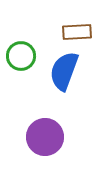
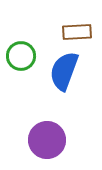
purple circle: moved 2 px right, 3 px down
